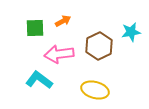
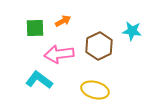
cyan star: moved 1 px right, 1 px up; rotated 18 degrees clockwise
